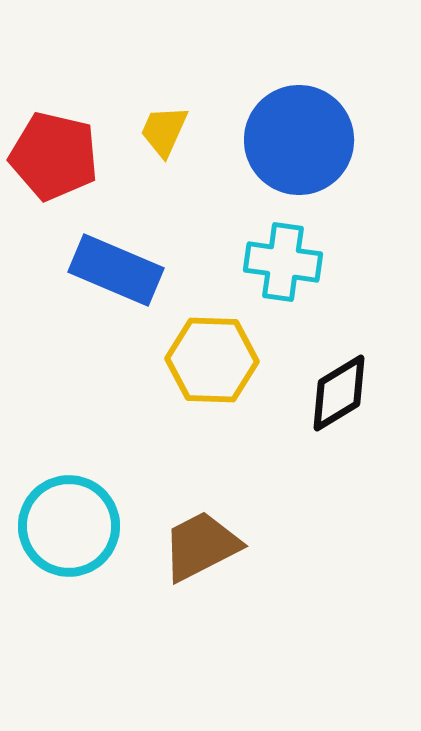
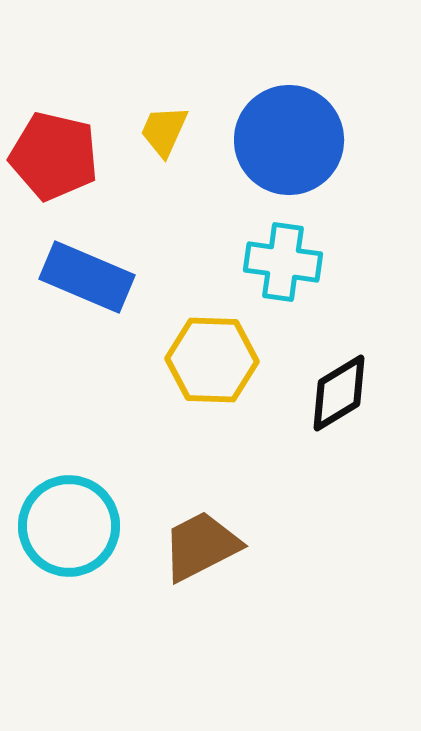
blue circle: moved 10 px left
blue rectangle: moved 29 px left, 7 px down
